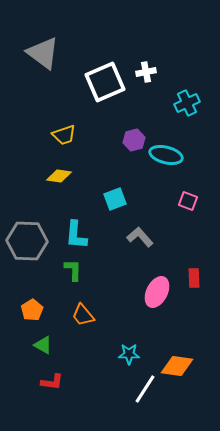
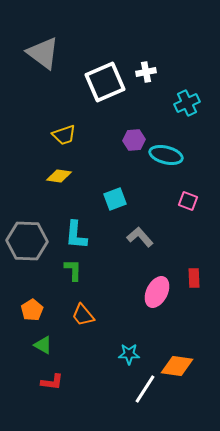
purple hexagon: rotated 10 degrees clockwise
